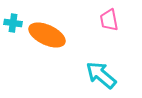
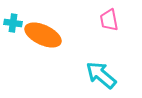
orange ellipse: moved 4 px left
